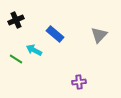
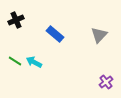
cyan arrow: moved 12 px down
green line: moved 1 px left, 2 px down
purple cross: moved 27 px right; rotated 32 degrees counterclockwise
